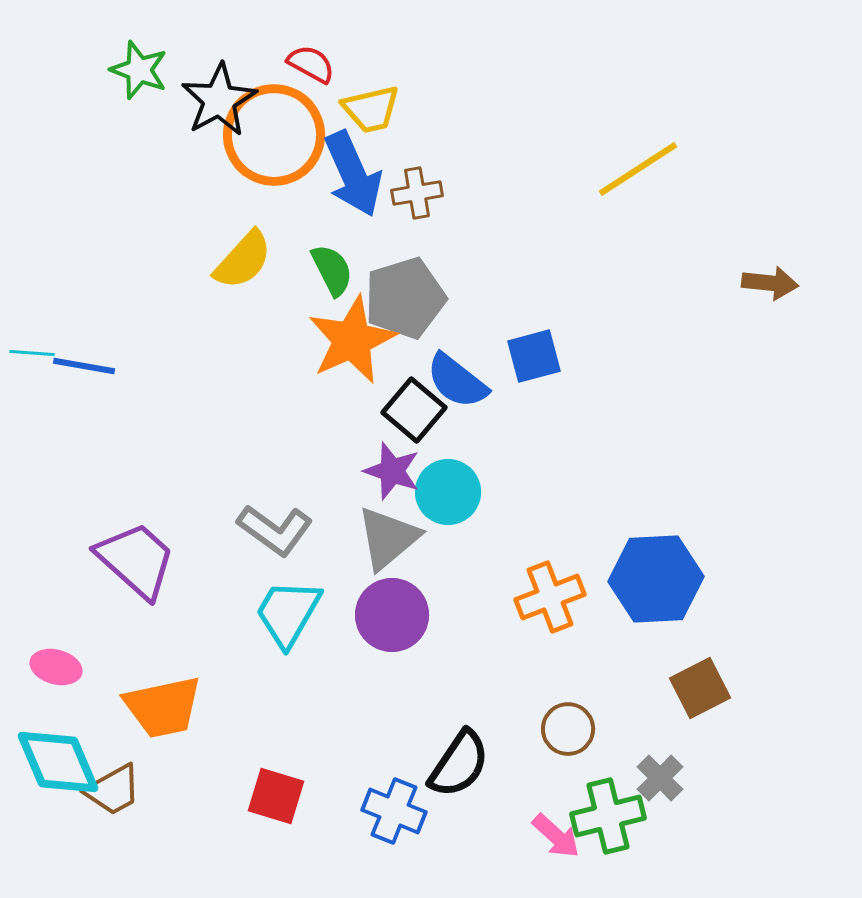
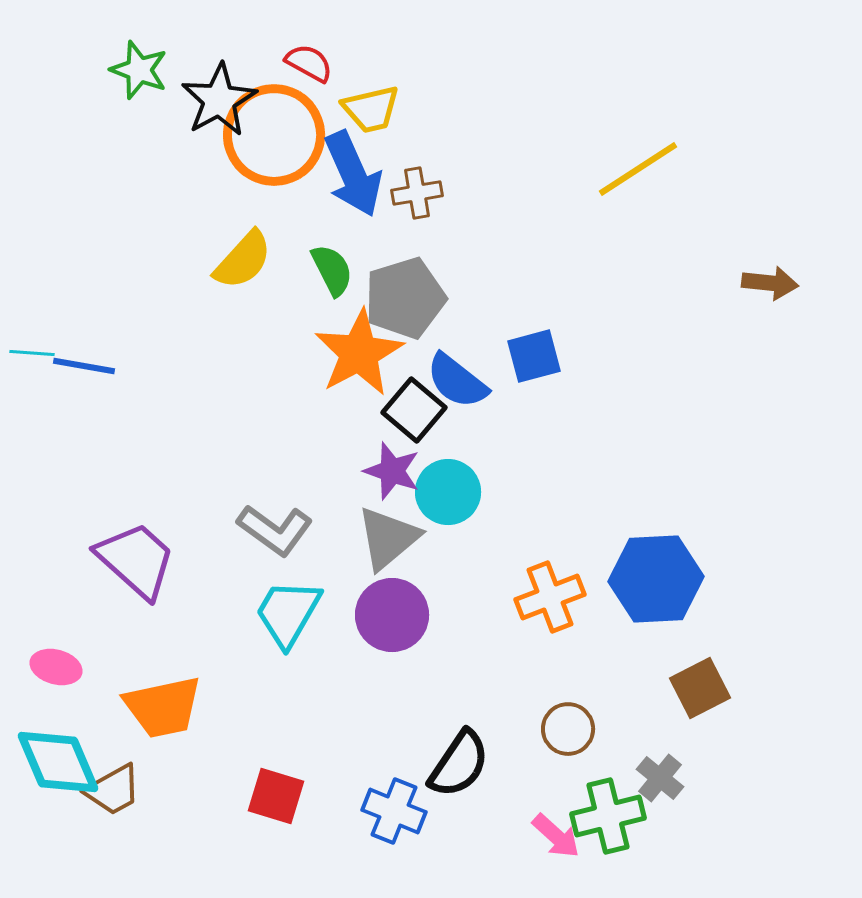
red semicircle: moved 2 px left, 1 px up
orange star: moved 7 px right, 13 px down; rotated 4 degrees counterclockwise
gray cross: rotated 6 degrees counterclockwise
